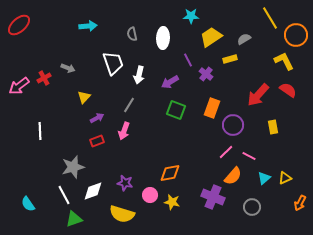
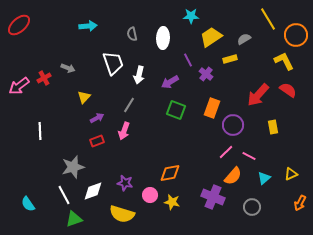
yellow line at (270, 18): moved 2 px left, 1 px down
yellow triangle at (285, 178): moved 6 px right, 4 px up
